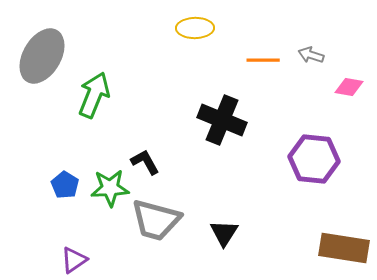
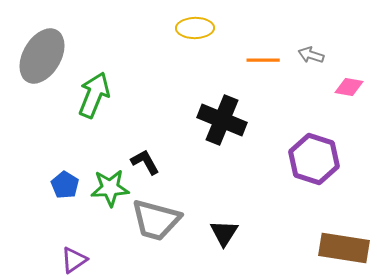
purple hexagon: rotated 12 degrees clockwise
